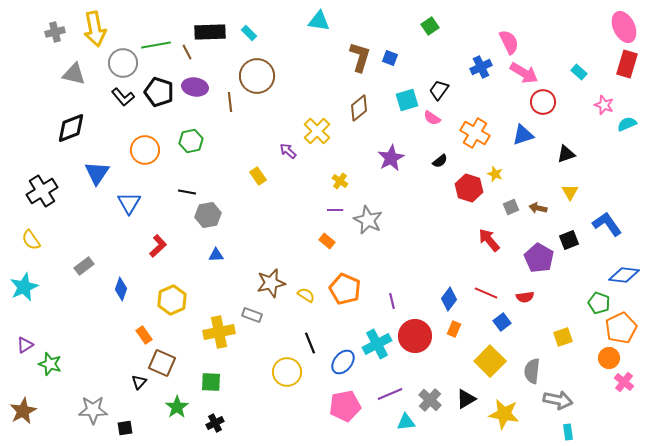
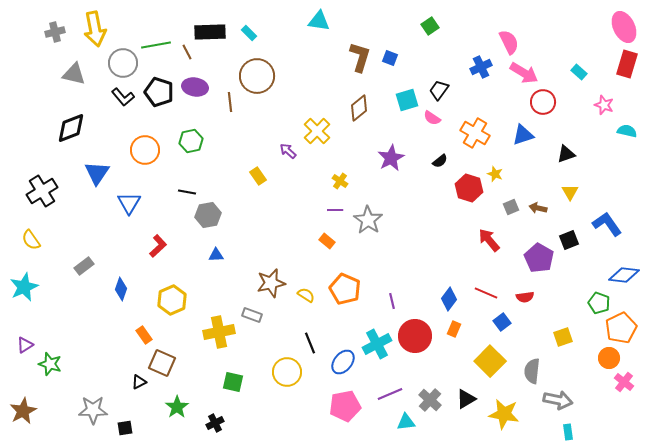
cyan semicircle at (627, 124): moved 7 px down; rotated 36 degrees clockwise
gray star at (368, 220): rotated 8 degrees clockwise
black triangle at (139, 382): rotated 21 degrees clockwise
green square at (211, 382): moved 22 px right; rotated 10 degrees clockwise
